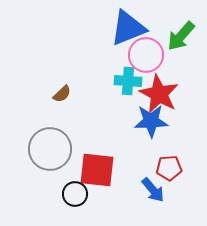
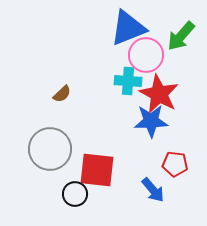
red pentagon: moved 6 px right, 4 px up; rotated 10 degrees clockwise
